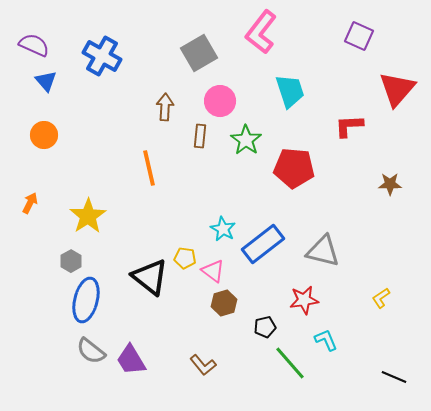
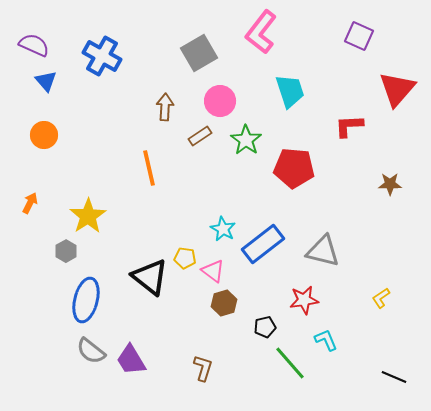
brown rectangle: rotated 50 degrees clockwise
gray hexagon: moved 5 px left, 10 px up
brown L-shape: moved 3 px down; rotated 124 degrees counterclockwise
